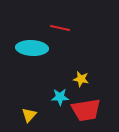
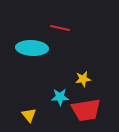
yellow star: moved 2 px right; rotated 21 degrees counterclockwise
yellow triangle: rotated 21 degrees counterclockwise
